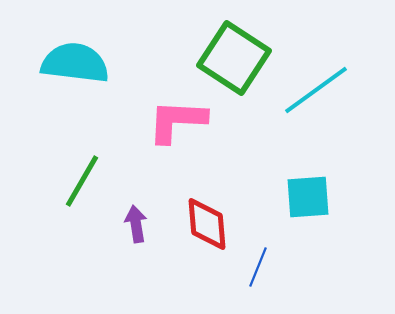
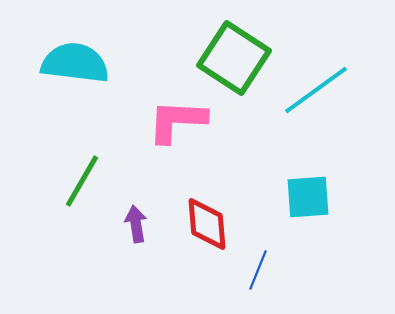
blue line: moved 3 px down
